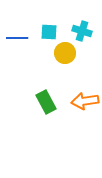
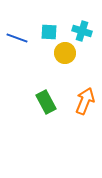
blue line: rotated 20 degrees clockwise
orange arrow: rotated 120 degrees clockwise
